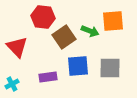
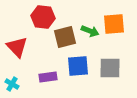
orange square: moved 1 px right, 3 px down
brown square: moved 1 px right; rotated 20 degrees clockwise
cyan cross: rotated 32 degrees counterclockwise
